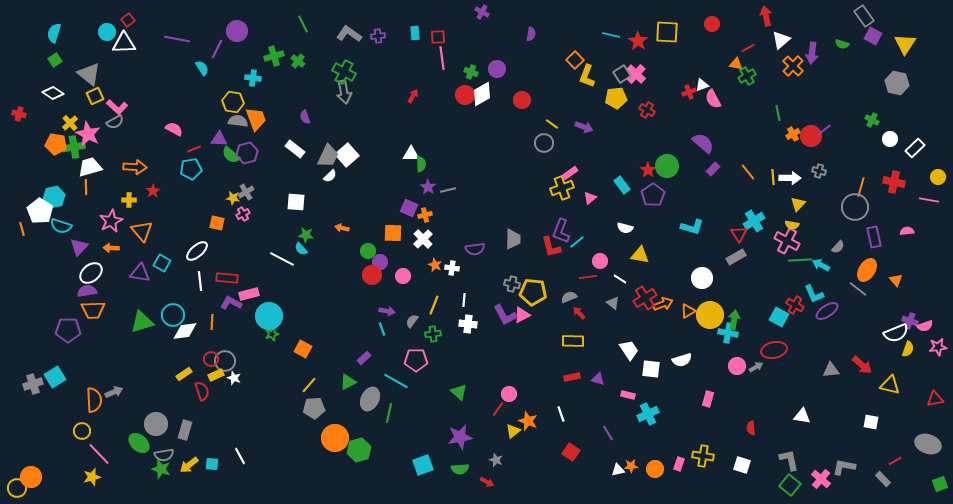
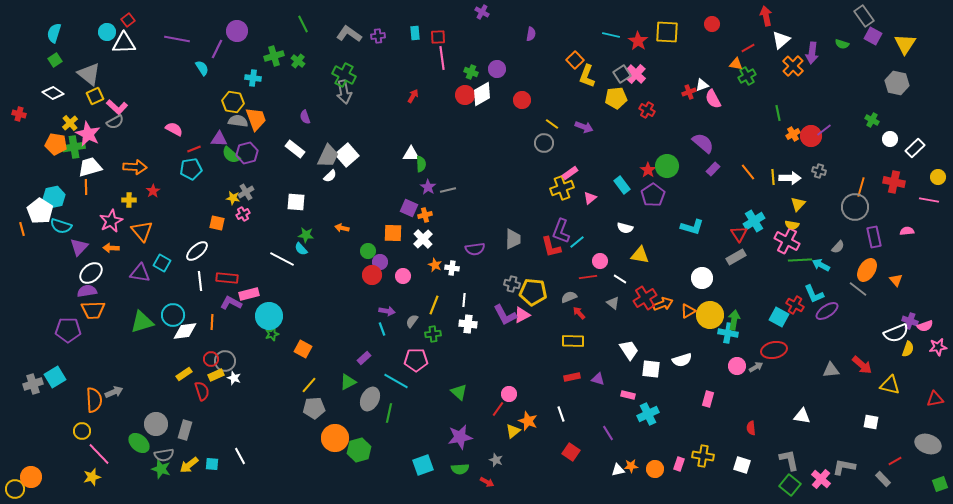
green cross at (344, 72): moved 3 px down
yellow circle at (17, 488): moved 2 px left, 1 px down
